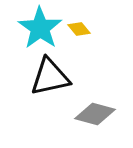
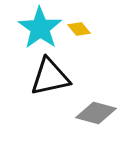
gray diamond: moved 1 px right, 1 px up
